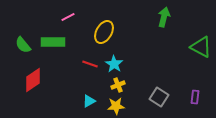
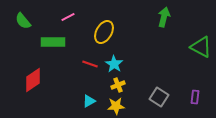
green semicircle: moved 24 px up
